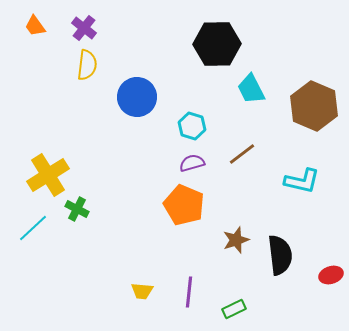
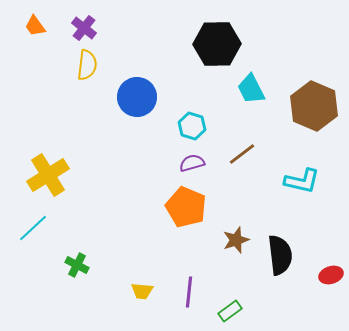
orange pentagon: moved 2 px right, 2 px down
green cross: moved 56 px down
green rectangle: moved 4 px left, 2 px down; rotated 10 degrees counterclockwise
